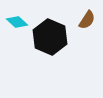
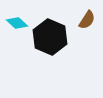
cyan diamond: moved 1 px down
